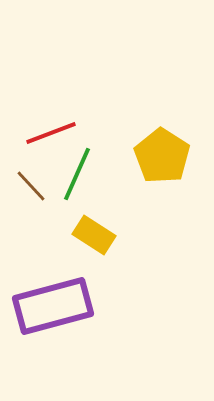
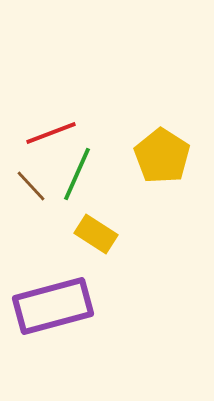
yellow rectangle: moved 2 px right, 1 px up
